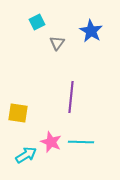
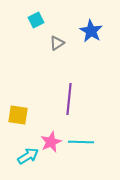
cyan square: moved 1 px left, 2 px up
gray triangle: rotated 21 degrees clockwise
purple line: moved 2 px left, 2 px down
yellow square: moved 2 px down
pink star: rotated 25 degrees clockwise
cyan arrow: moved 2 px right, 1 px down
